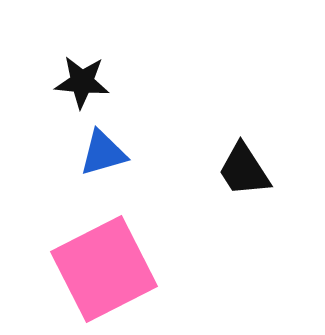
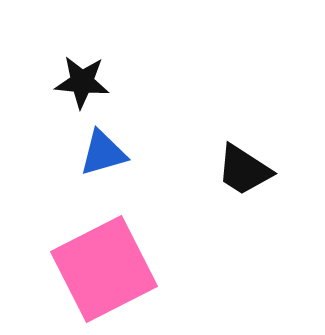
black trapezoid: rotated 24 degrees counterclockwise
